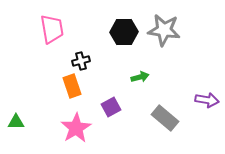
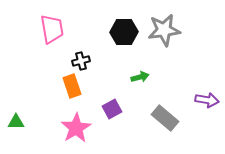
gray star: rotated 16 degrees counterclockwise
purple square: moved 1 px right, 2 px down
